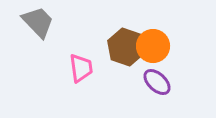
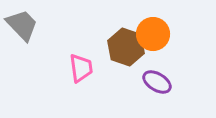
gray trapezoid: moved 16 px left, 3 px down
orange circle: moved 12 px up
purple ellipse: rotated 12 degrees counterclockwise
